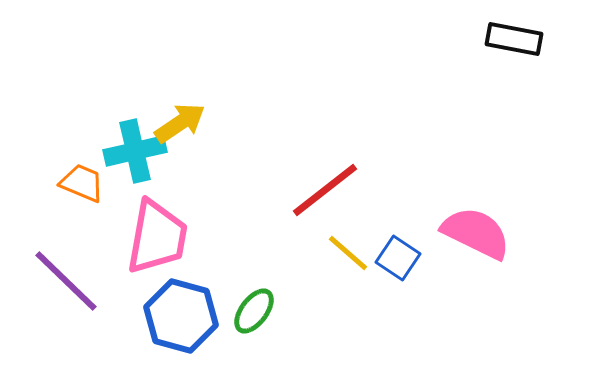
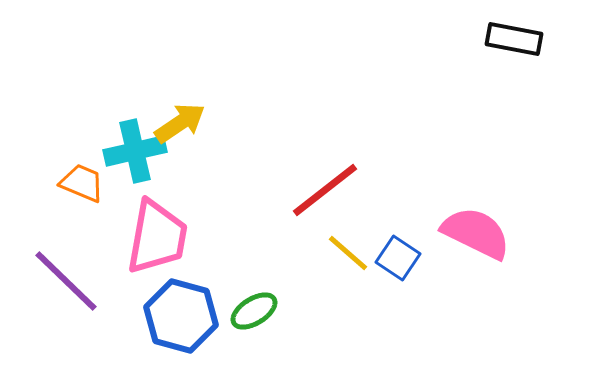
green ellipse: rotated 21 degrees clockwise
